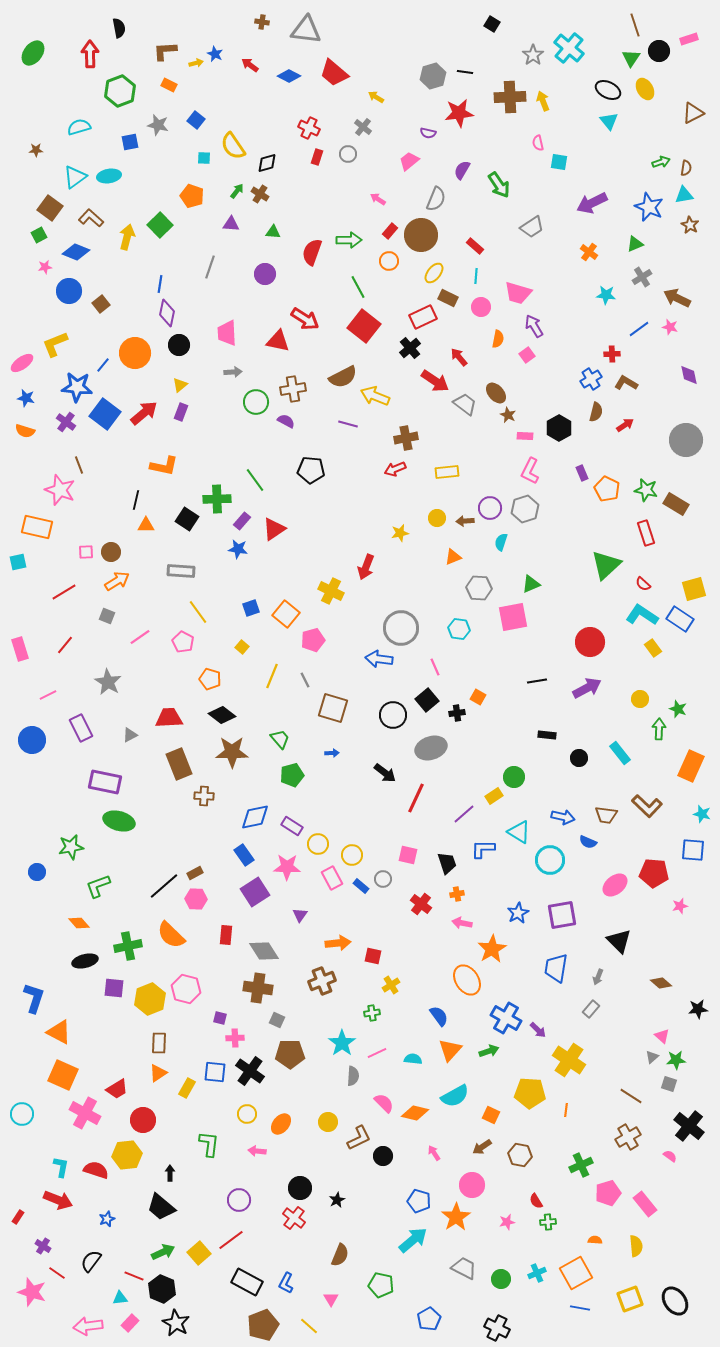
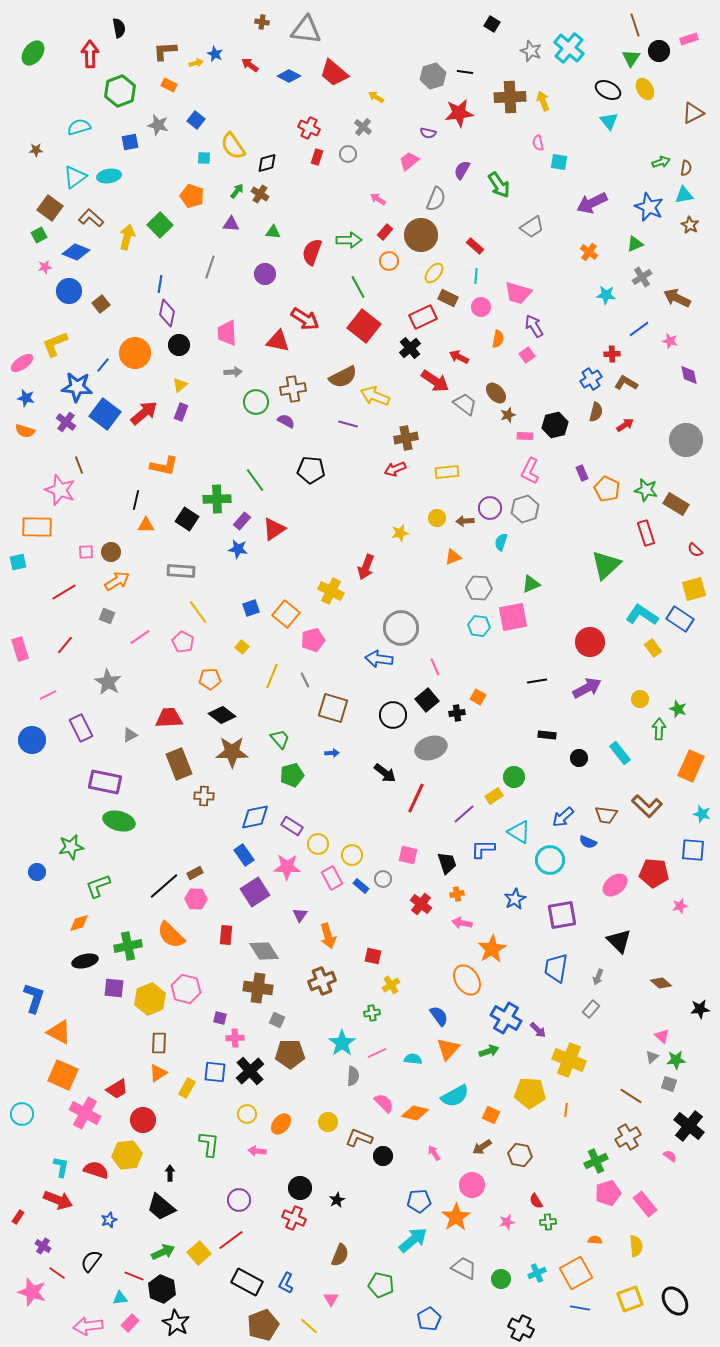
gray star at (533, 55): moved 2 px left, 4 px up; rotated 15 degrees counterclockwise
red rectangle at (390, 231): moved 5 px left, 1 px down
pink star at (670, 327): moved 14 px down
red arrow at (459, 357): rotated 24 degrees counterclockwise
brown star at (508, 415): rotated 28 degrees clockwise
black hexagon at (559, 428): moved 4 px left, 3 px up; rotated 15 degrees clockwise
orange rectangle at (37, 527): rotated 12 degrees counterclockwise
red semicircle at (643, 584): moved 52 px right, 34 px up
cyan hexagon at (459, 629): moved 20 px right, 3 px up
orange pentagon at (210, 679): rotated 20 degrees counterclockwise
blue arrow at (563, 817): rotated 125 degrees clockwise
blue star at (518, 913): moved 3 px left, 14 px up
orange diamond at (79, 923): rotated 65 degrees counterclockwise
orange arrow at (338, 943): moved 10 px left, 7 px up; rotated 80 degrees clockwise
black star at (698, 1009): moved 2 px right
orange triangle at (450, 1050): moved 2 px left, 1 px up
yellow cross at (569, 1060): rotated 12 degrees counterclockwise
black cross at (250, 1071): rotated 12 degrees clockwise
brown L-shape at (359, 1138): rotated 132 degrees counterclockwise
green cross at (581, 1165): moved 15 px right, 4 px up
blue pentagon at (419, 1201): rotated 20 degrees counterclockwise
red cross at (294, 1218): rotated 15 degrees counterclockwise
blue star at (107, 1219): moved 2 px right, 1 px down
black cross at (497, 1328): moved 24 px right
